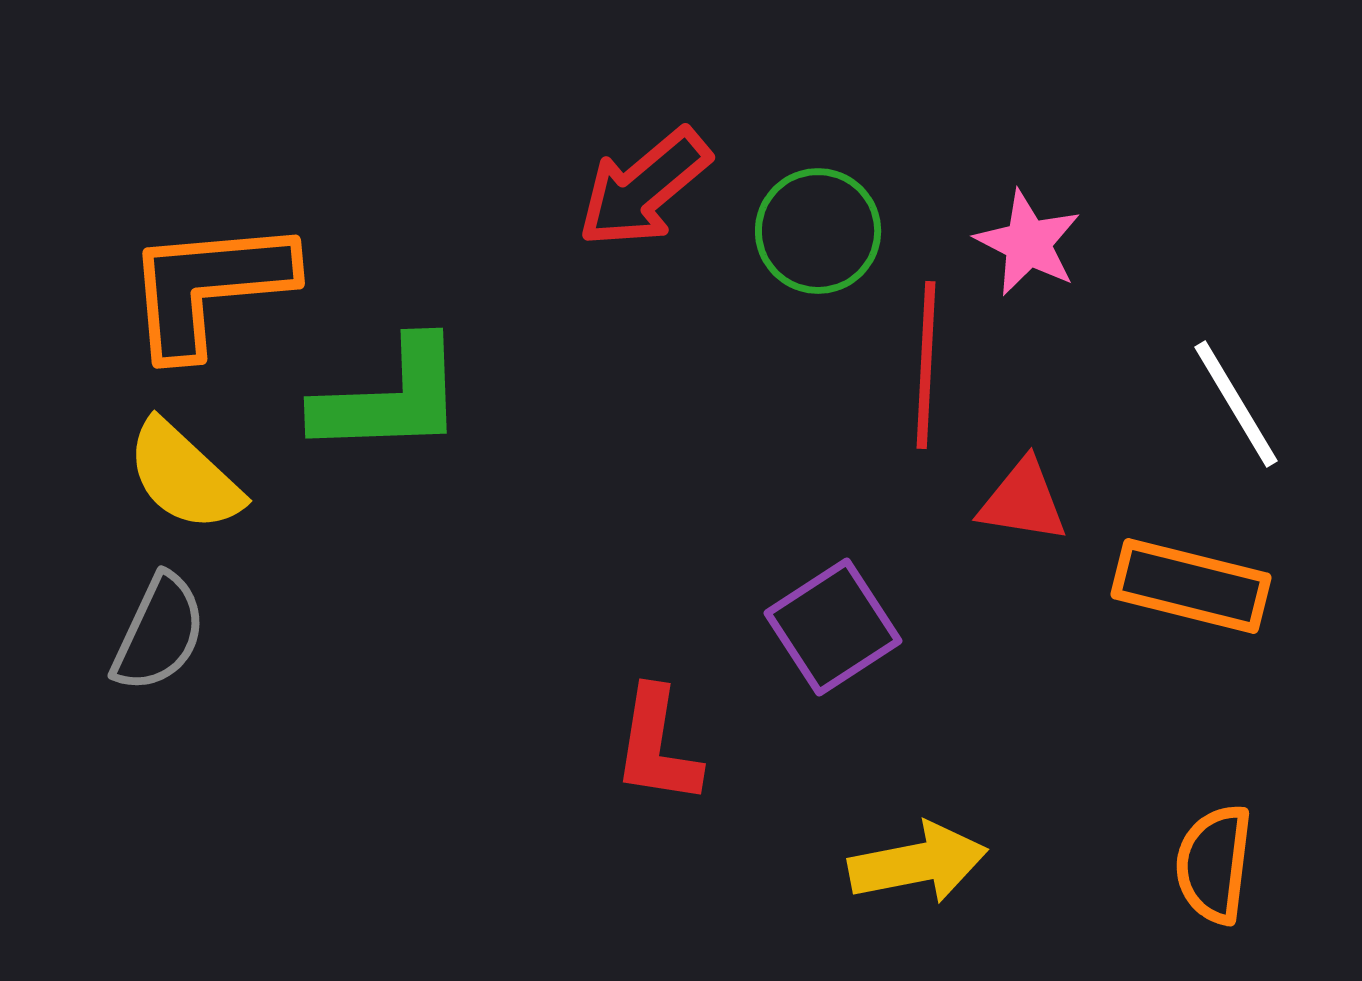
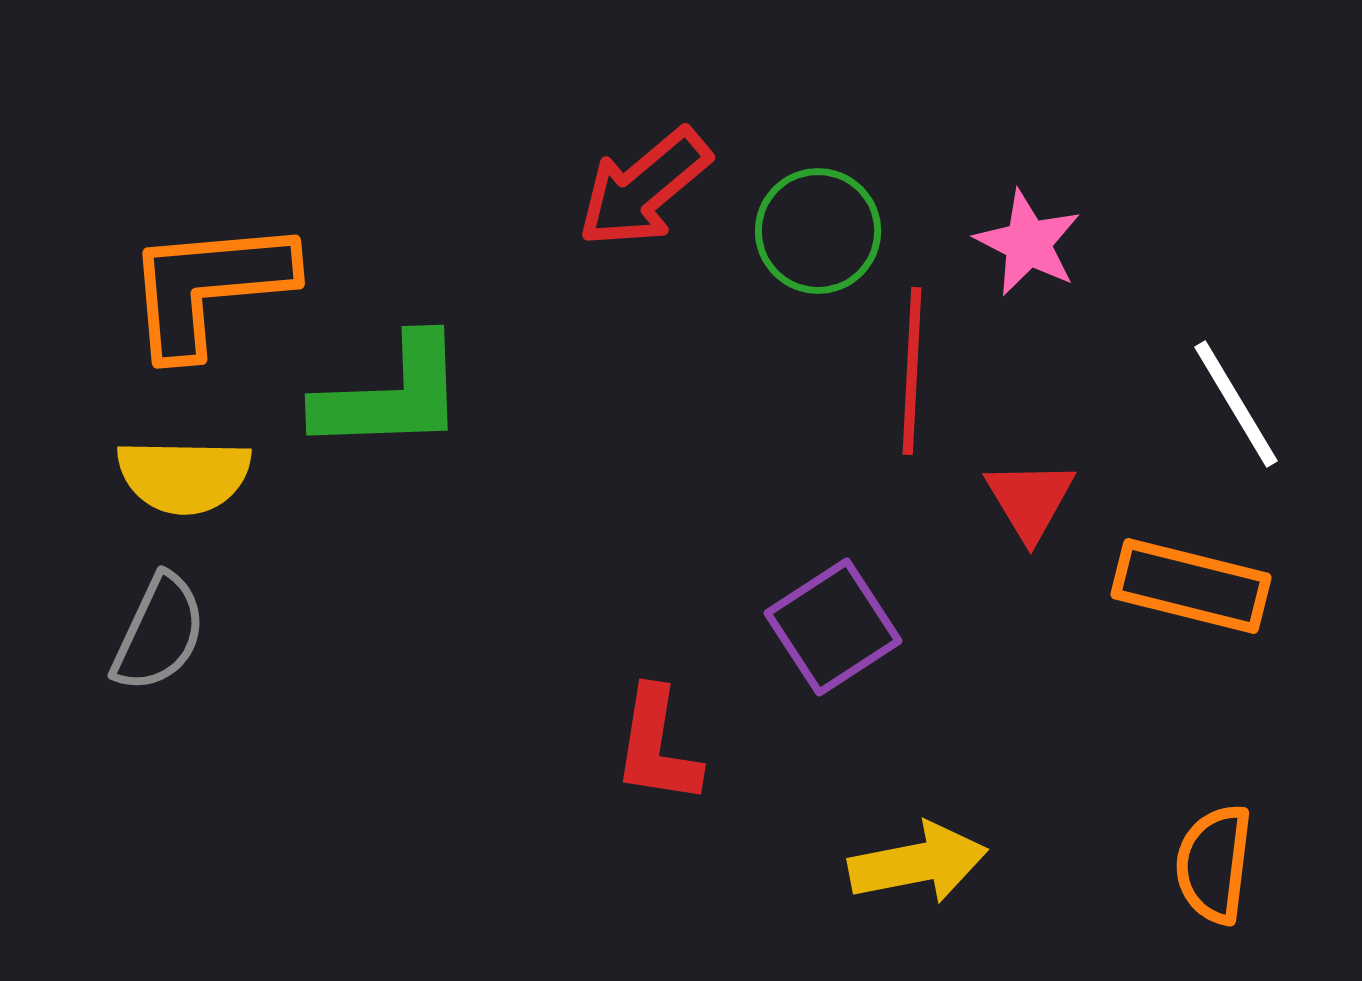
red line: moved 14 px left, 6 px down
green L-shape: moved 1 px right, 3 px up
yellow semicircle: rotated 42 degrees counterclockwise
red triangle: moved 7 px right, 1 px up; rotated 50 degrees clockwise
